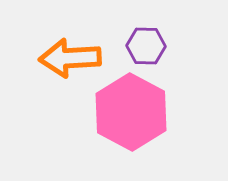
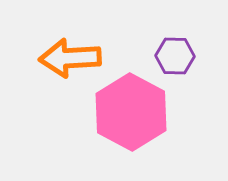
purple hexagon: moved 29 px right, 10 px down
